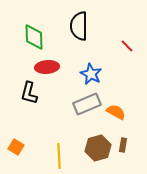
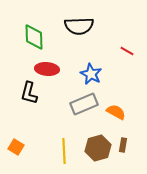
black semicircle: rotated 92 degrees counterclockwise
red line: moved 5 px down; rotated 16 degrees counterclockwise
red ellipse: moved 2 px down; rotated 10 degrees clockwise
gray rectangle: moved 3 px left
yellow line: moved 5 px right, 5 px up
